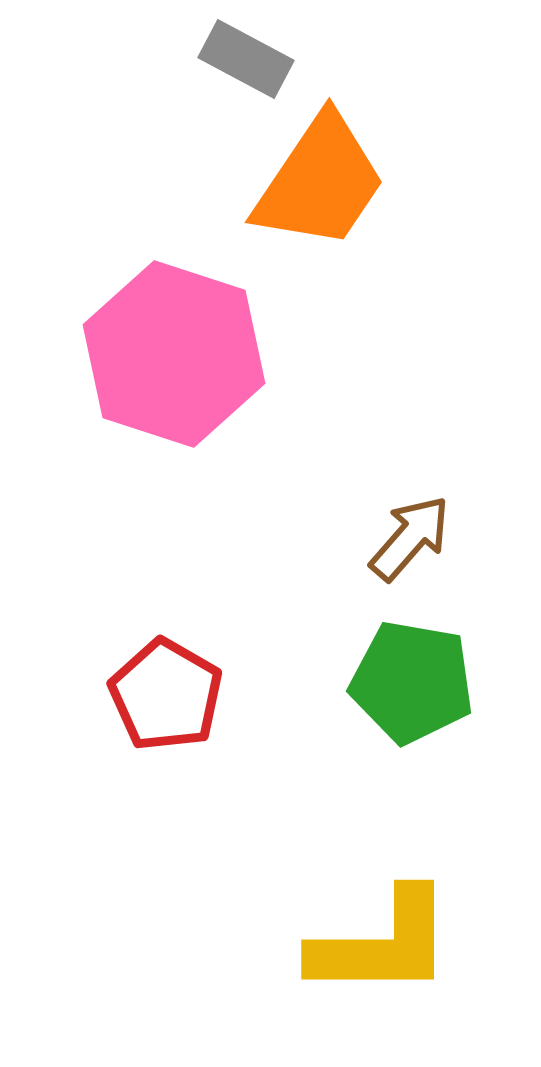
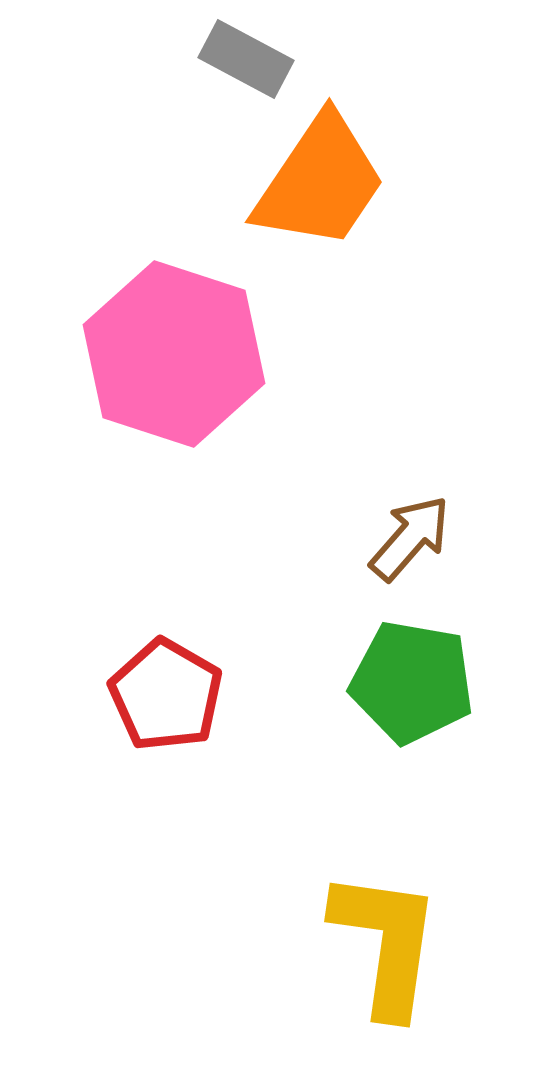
yellow L-shape: moved 4 px right, 1 px up; rotated 82 degrees counterclockwise
